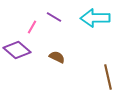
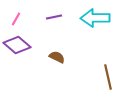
purple line: rotated 42 degrees counterclockwise
pink line: moved 16 px left, 8 px up
purple diamond: moved 5 px up
